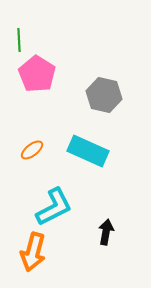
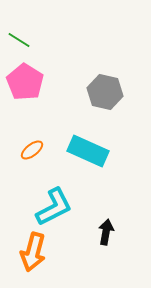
green line: rotated 55 degrees counterclockwise
pink pentagon: moved 12 px left, 8 px down
gray hexagon: moved 1 px right, 3 px up
